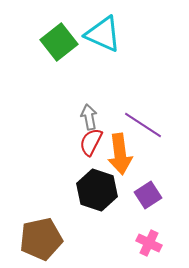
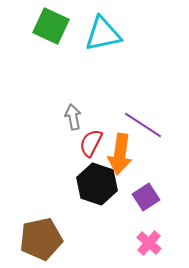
cyan triangle: rotated 36 degrees counterclockwise
green square: moved 8 px left, 16 px up; rotated 27 degrees counterclockwise
gray arrow: moved 16 px left
red semicircle: moved 1 px down
orange arrow: rotated 15 degrees clockwise
black hexagon: moved 6 px up
purple square: moved 2 px left, 2 px down
pink cross: rotated 15 degrees clockwise
